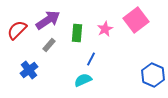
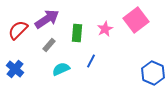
purple arrow: moved 1 px left, 1 px up
red semicircle: moved 1 px right
blue line: moved 2 px down
blue cross: moved 14 px left, 1 px up; rotated 12 degrees counterclockwise
blue hexagon: moved 2 px up
cyan semicircle: moved 22 px left, 11 px up
